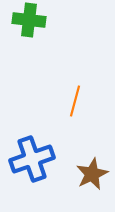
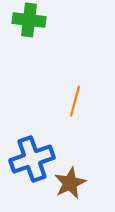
brown star: moved 22 px left, 9 px down
